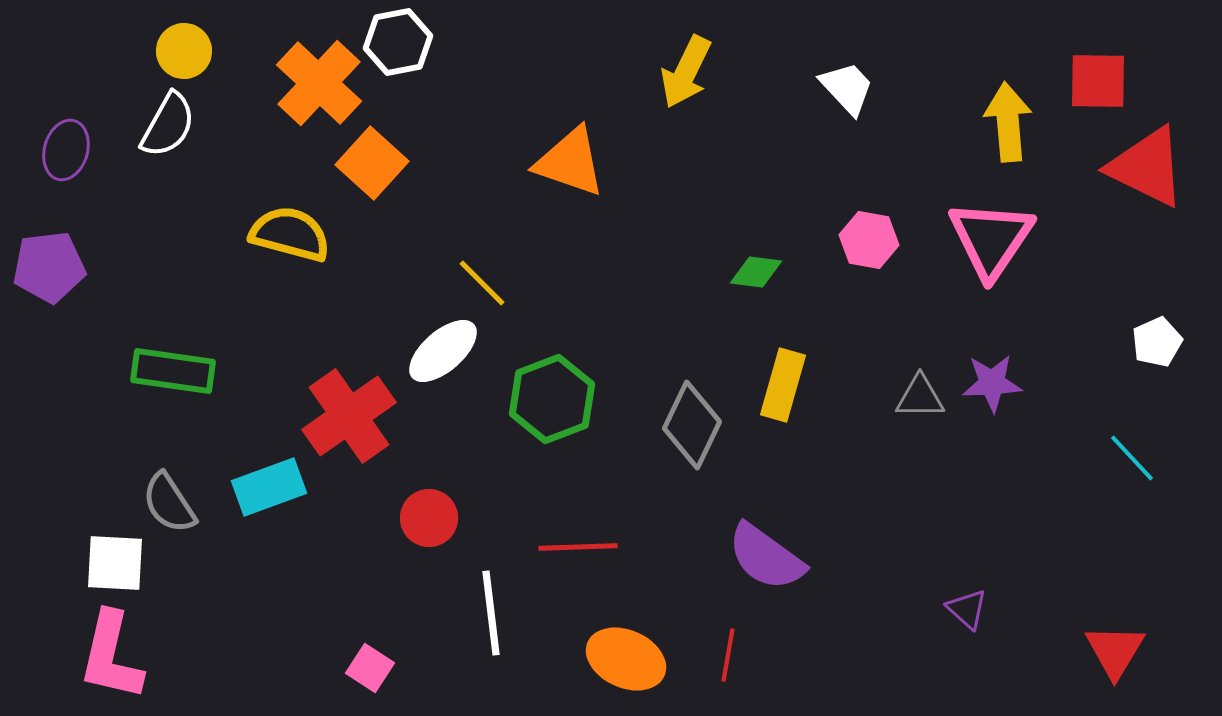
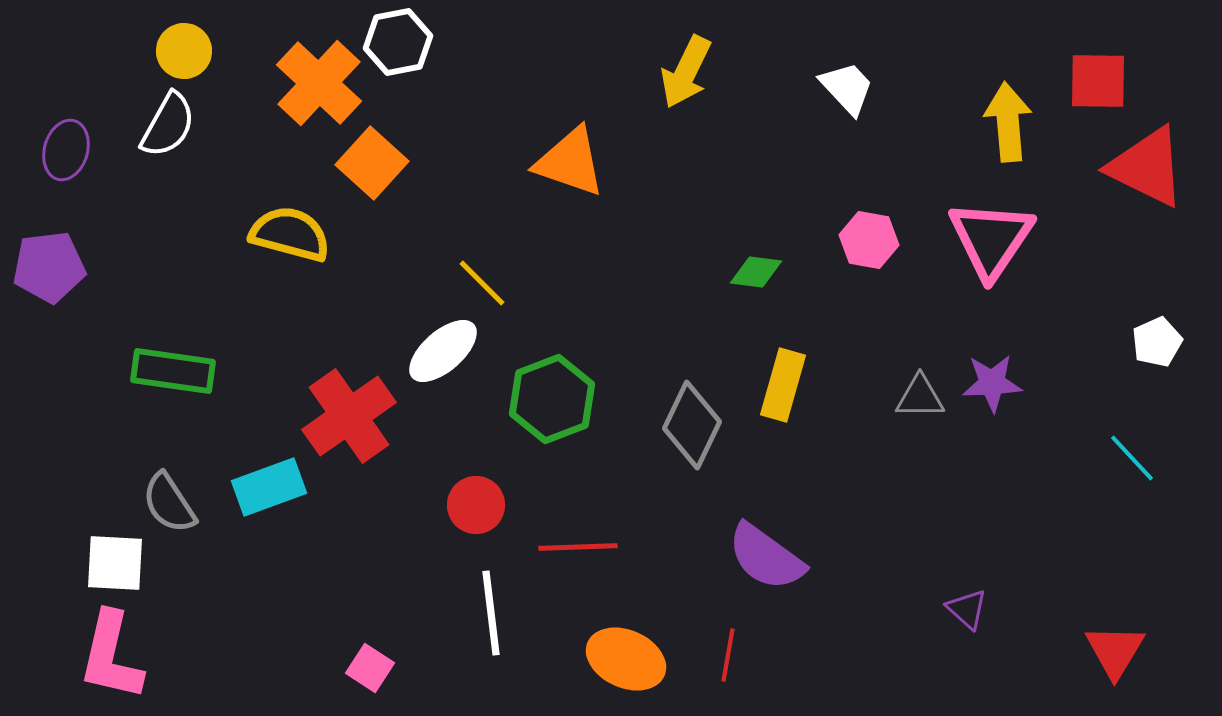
red circle at (429, 518): moved 47 px right, 13 px up
